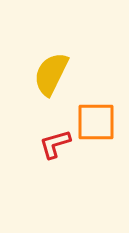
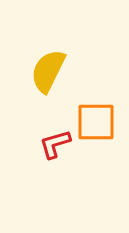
yellow semicircle: moved 3 px left, 3 px up
